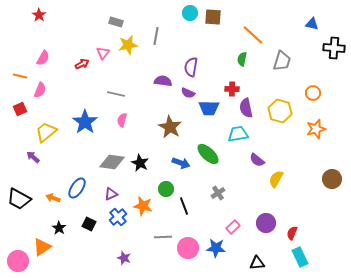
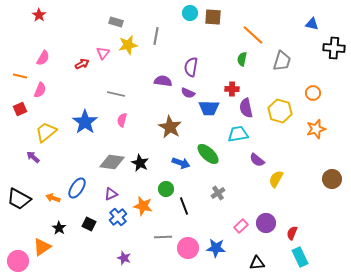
pink rectangle at (233, 227): moved 8 px right, 1 px up
